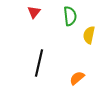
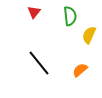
yellow semicircle: rotated 12 degrees clockwise
black line: rotated 52 degrees counterclockwise
orange semicircle: moved 3 px right, 8 px up
